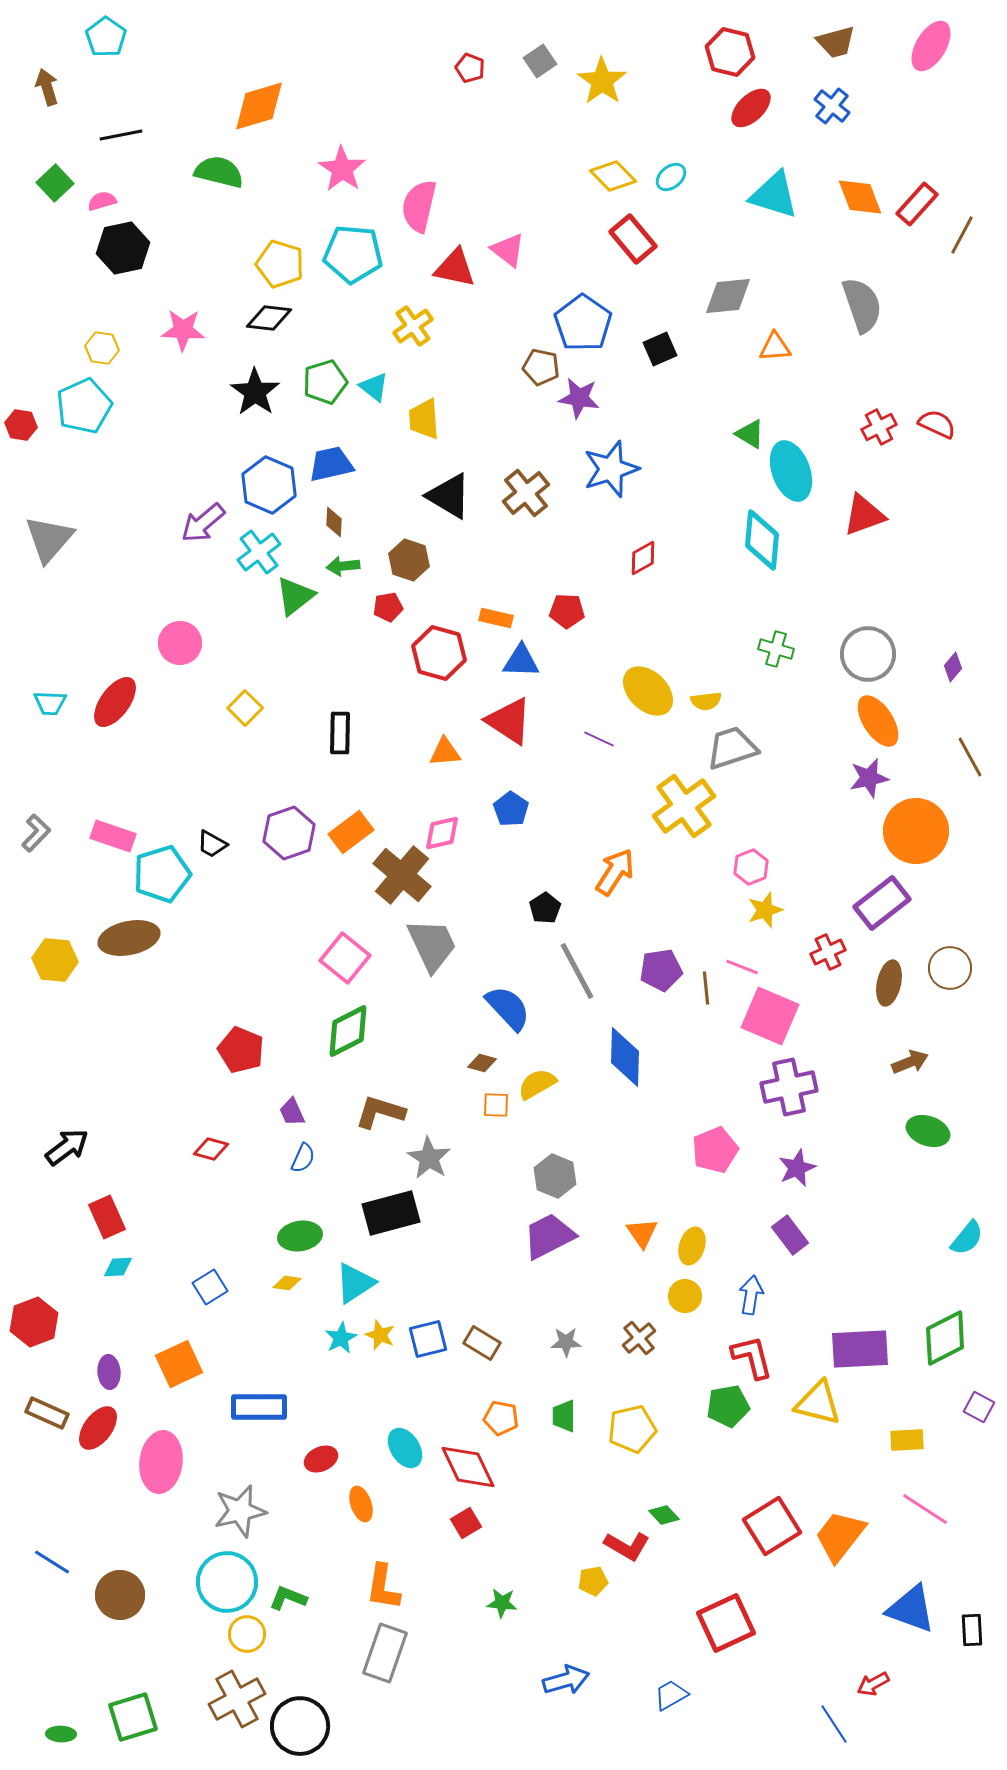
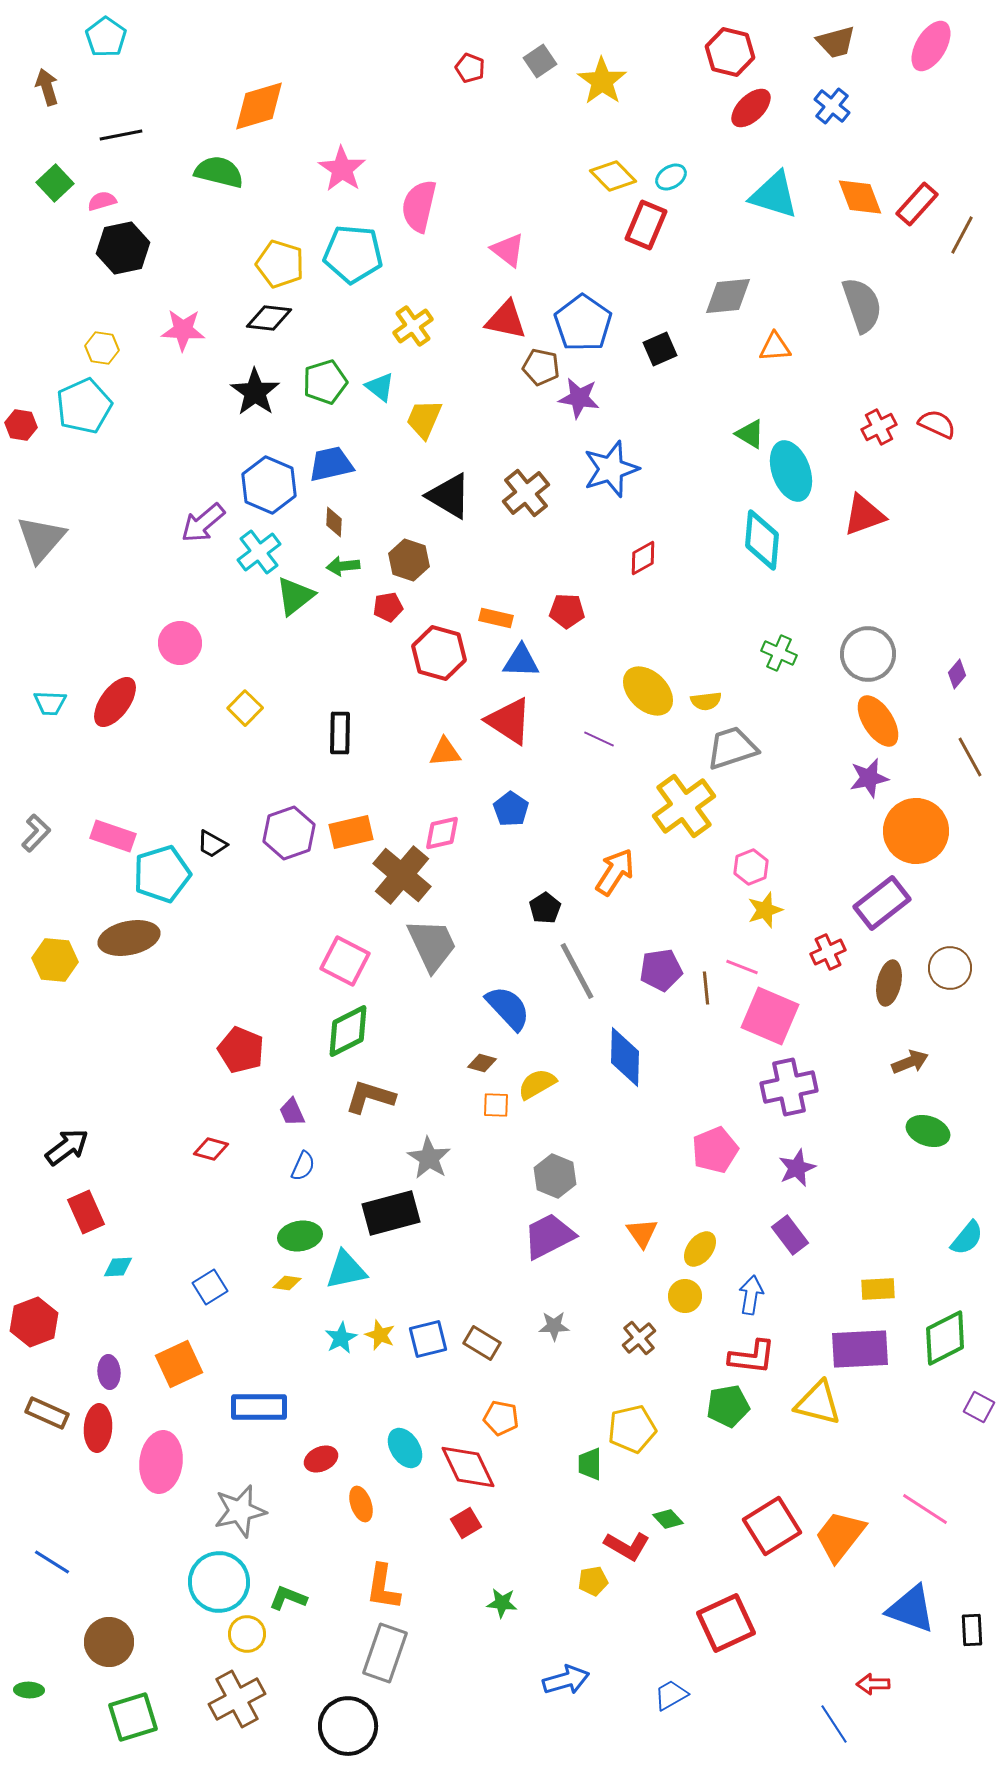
cyan ellipse at (671, 177): rotated 8 degrees clockwise
red rectangle at (633, 239): moved 13 px right, 14 px up; rotated 63 degrees clockwise
red triangle at (455, 268): moved 51 px right, 52 px down
cyan triangle at (374, 387): moved 6 px right
yellow trapezoid at (424, 419): rotated 27 degrees clockwise
gray triangle at (49, 539): moved 8 px left
green cross at (776, 649): moved 3 px right, 4 px down; rotated 8 degrees clockwise
purple diamond at (953, 667): moved 4 px right, 7 px down
orange rectangle at (351, 832): rotated 24 degrees clockwise
pink square at (345, 958): moved 3 px down; rotated 12 degrees counterclockwise
brown L-shape at (380, 1112): moved 10 px left, 15 px up
blue semicircle at (303, 1158): moved 8 px down
red rectangle at (107, 1217): moved 21 px left, 5 px up
yellow ellipse at (692, 1246): moved 8 px right, 3 px down; rotated 21 degrees clockwise
cyan triangle at (355, 1283): moved 9 px left, 13 px up; rotated 21 degrees clockwise
gray star at (566, 1342): moved 12 px left, 16 px up
red L-shape at (752, 1357): rotated 111 degrees clockwise
green trapezoid at (564, 1416): moved 26 px right, 48 px down
red ellipse at (98, 1428): rotated 33 degrees counterclockwise
yellow rectangle at (907, 1440): moved 29 px left, 151 px up
green diamond at (664, 1515): moved 4 px right, 4 px down
cyan circle at (227, 1582): moved 8 px left
brown circle at (120, 1595): moved 11 px left, 47 px down
red arrow at (873, 1684): rotated 28 degrees clockwise
black circle at (300, 1726): moved 48 px right
green ellipse at (61, 1734): moved 32 px left, 44 px up
